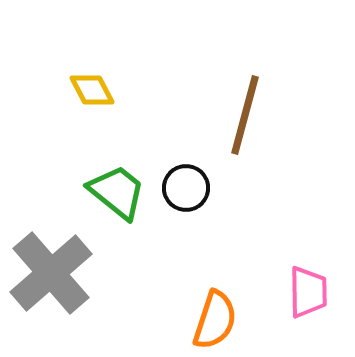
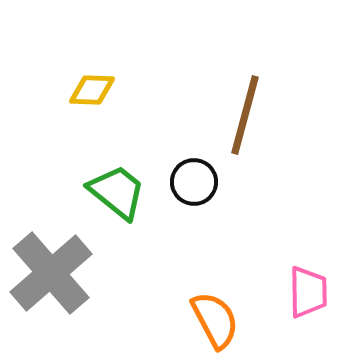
yellow diamond: rotated 60 degrees counterclockwise
black circle: moved 8 px right, 6 px up
orange semicircle: rotated 46 degrees counterclockwise
